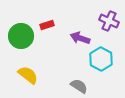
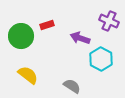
gray semicircle: moved 7 px left
